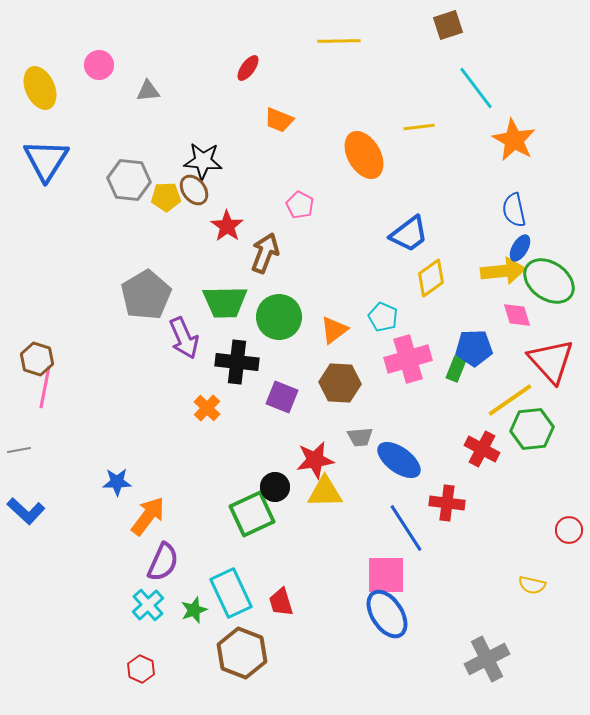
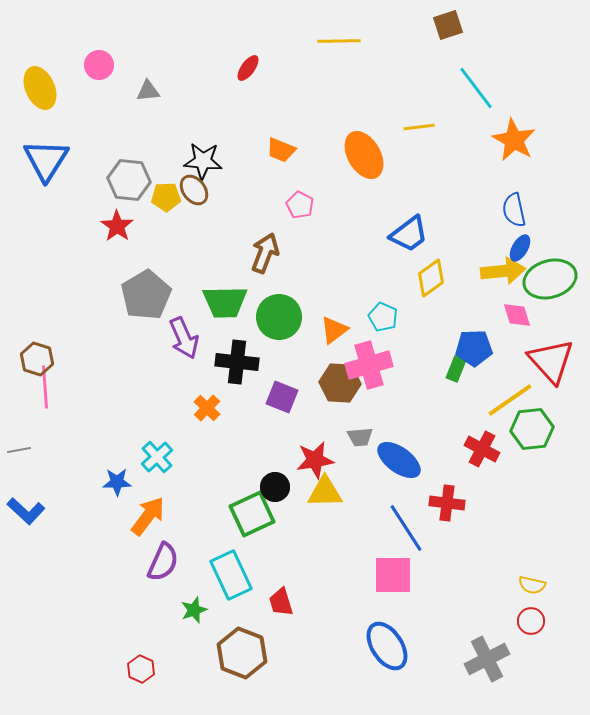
orange trapezoid at (279, 120): moved 2 px right, 30 px down
red star at (227, 226): moved 110 px left
green ellipse at (549, 281): moved 1 px right, 2 px up; rotated 51 degrees counterclockwise
pink cross at (408, 359): moved 39 px left, 6 px down
pink line at (45, 387): rotated 15 degrees counterclockwise
red circle at (569, 530): moved 38 px left, 91 px down
pink square at (386, 575): moved 7 px right
cyan rectangle at (231, 593): moved 18 px up
cyan cross at (148, 605): moved 9 px right, 148 px up
blue ellipse at (387, 614): moved 32 px down
